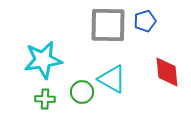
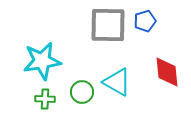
cyan star: moved 1 px left, 1 px down
cyan triangle: moved 5 px right, 3 px down
